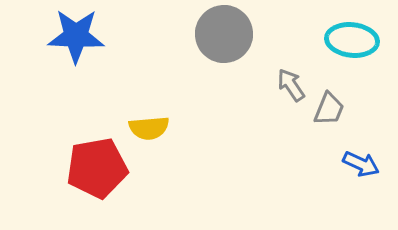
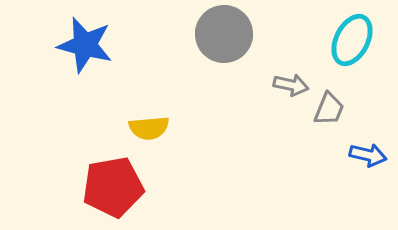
blue star: moved 9 px right, 9 px down; rotated 12 degrees clockwise
cyan ellipse: rotated 69 degrees counterclockwise
gray arrow: rotated 136 degrees clockwise
blue arrow: moved 7 px right, 9 px up; rotated 12 degrees counterclockwise
red pentagon: moved 16 px right, 19 px down
